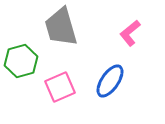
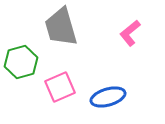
green hexagon: moved 1 px down
blue ellipse: moved 2 px left, 16 px down; rotated 40 degrees clockwise
